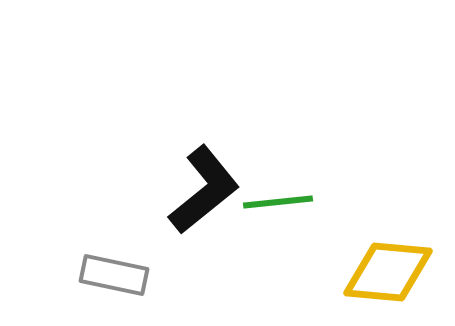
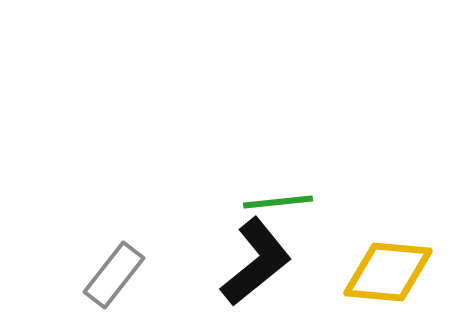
black L-shape: moved 52 px right, 72 px down
gray rectangle: rotated 64 degrees counterclockwise
